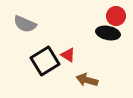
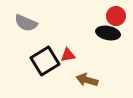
gray semicircle: moved 1 px right, 1 px up
red triangle: rotated 42 degrees counterclockwise
